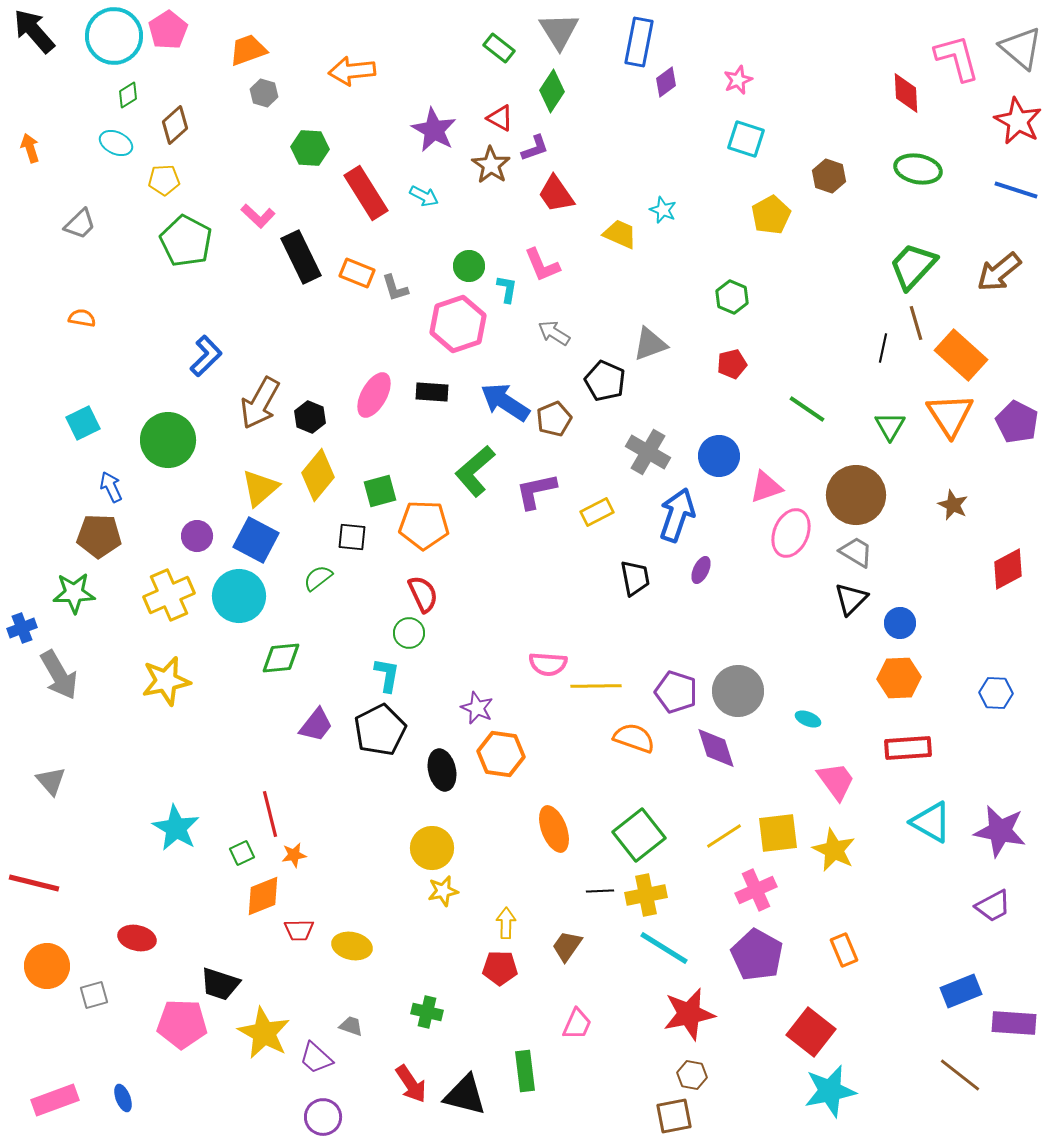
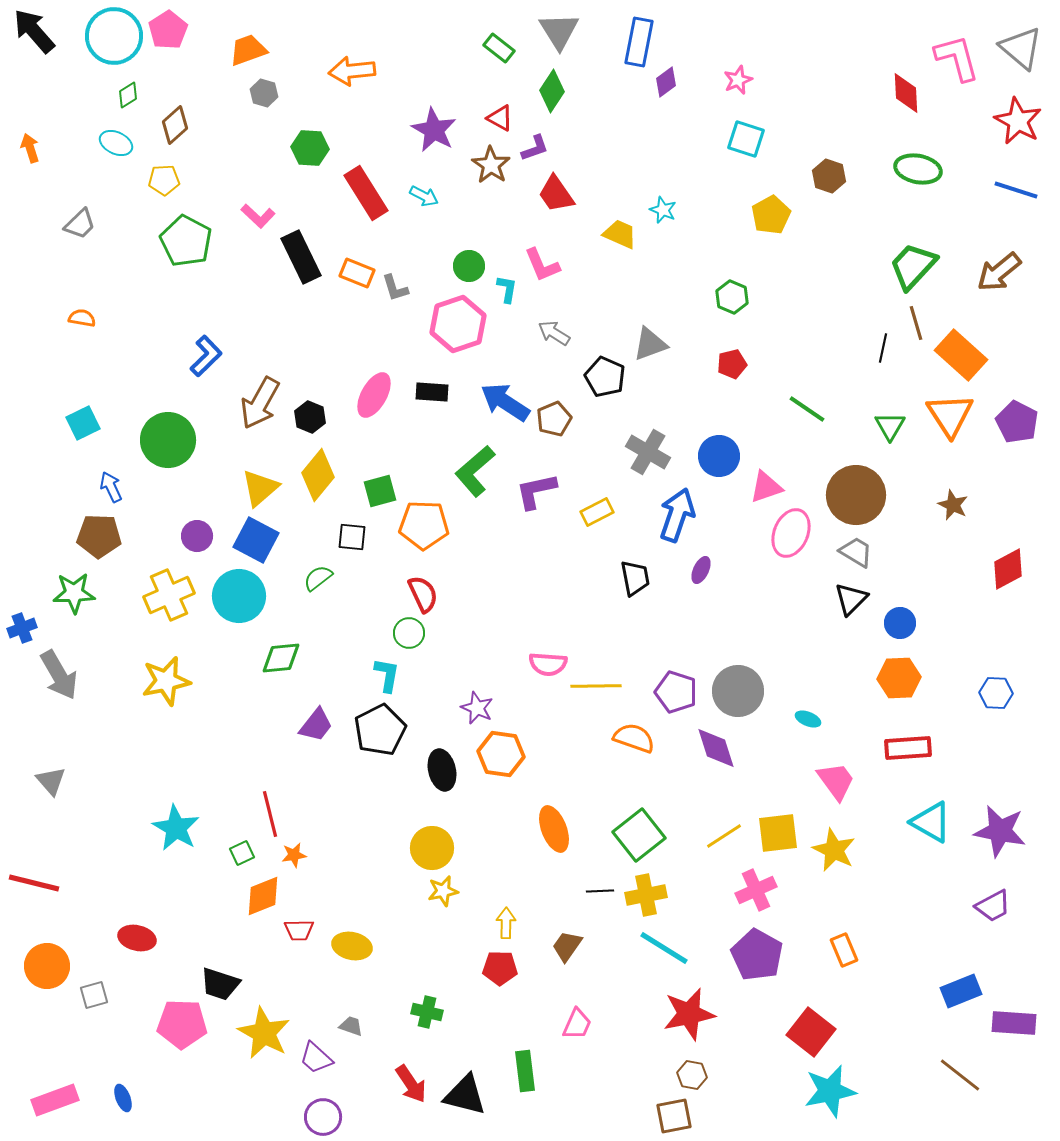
black pentagon at (605, 381): moved 4 px up
